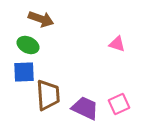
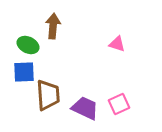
brown arrow: moved 12 px right, 7 px down; rotated 105 degrees counterclockwise
